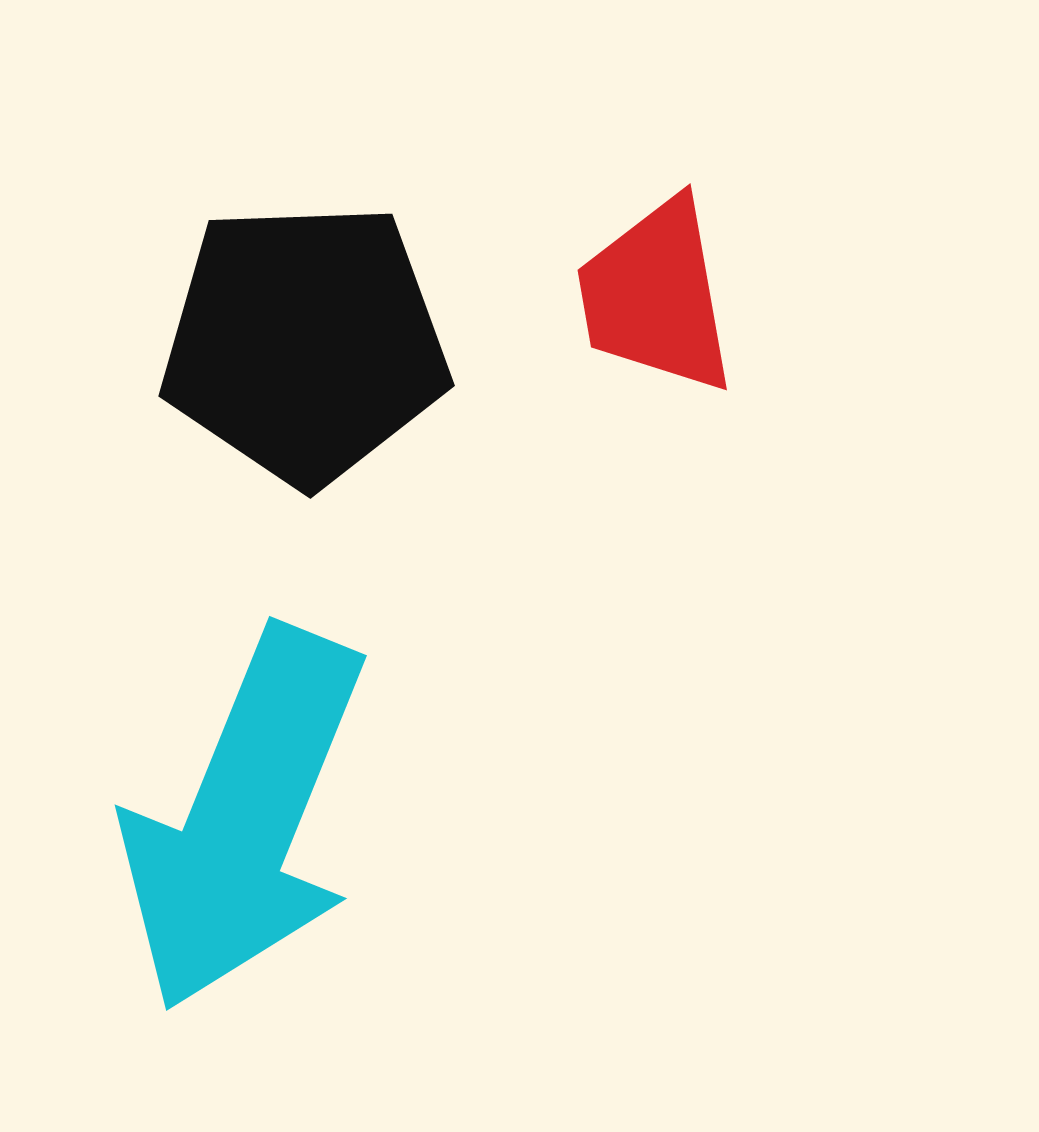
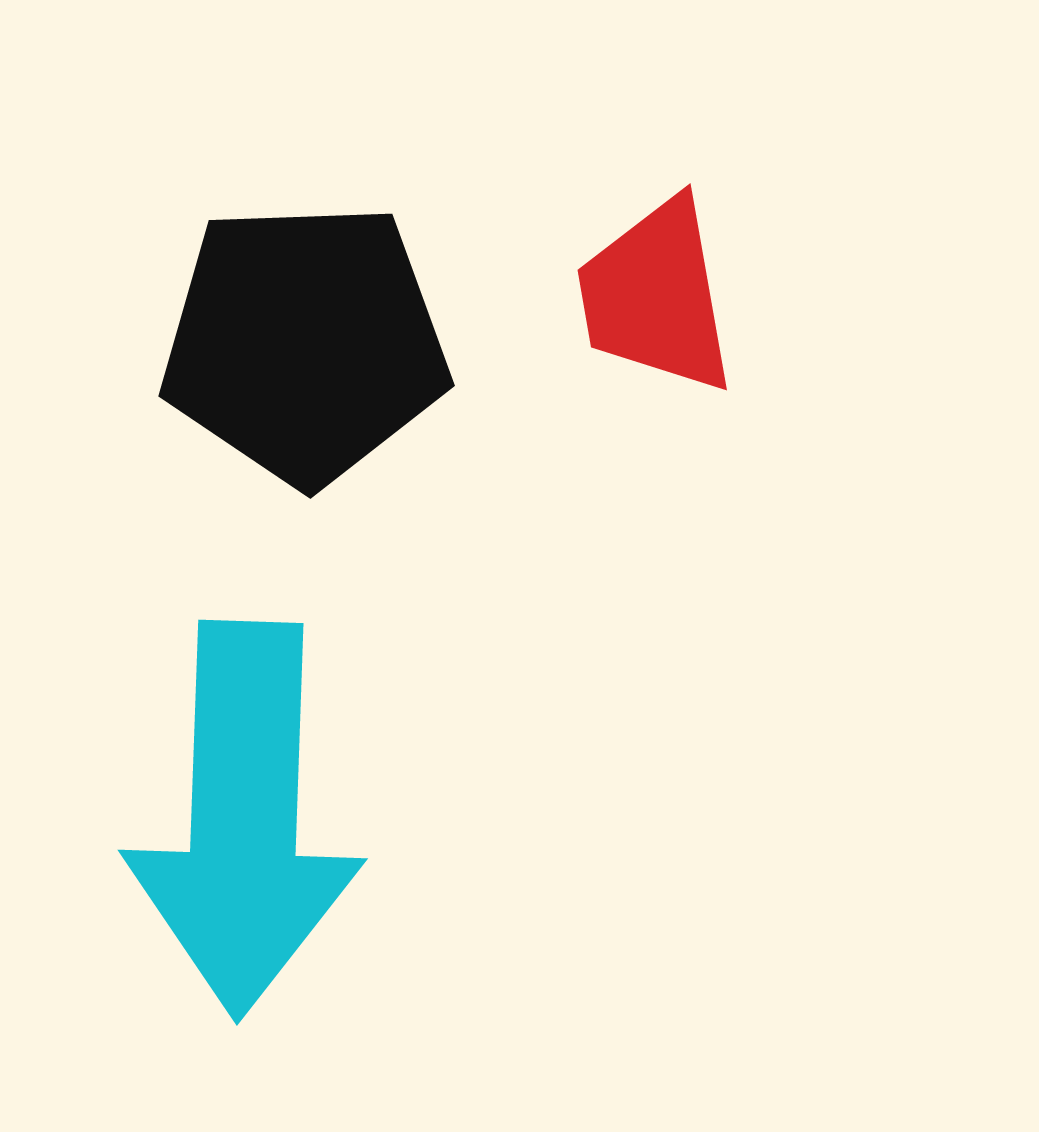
cyan arrow: rotated 20 degrees counterclockwise
